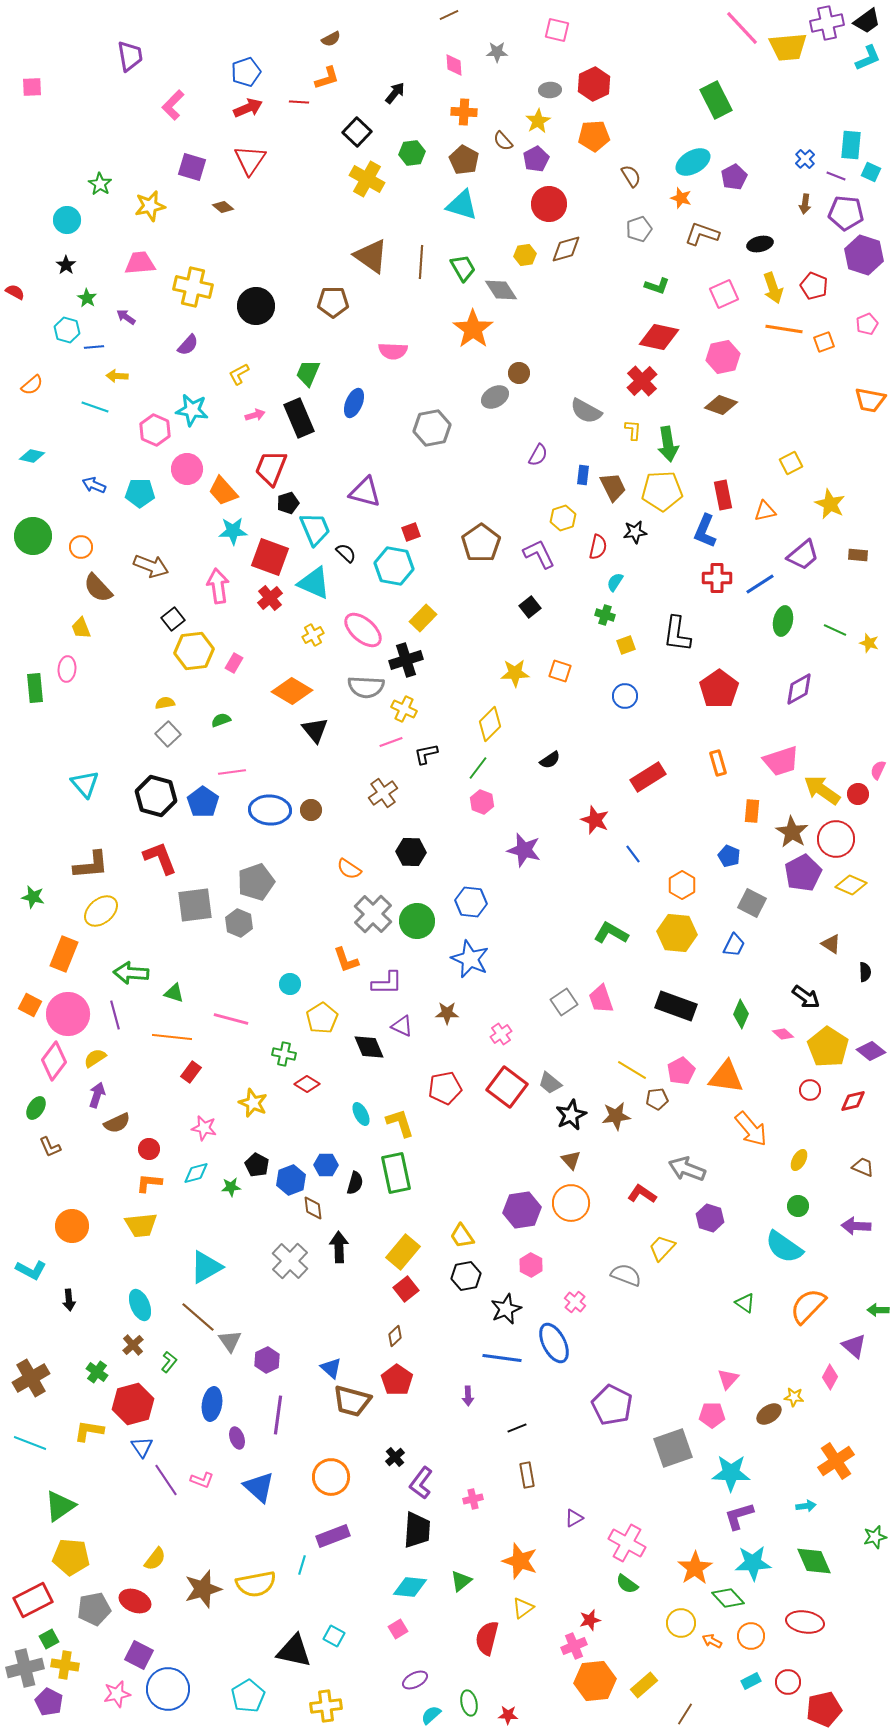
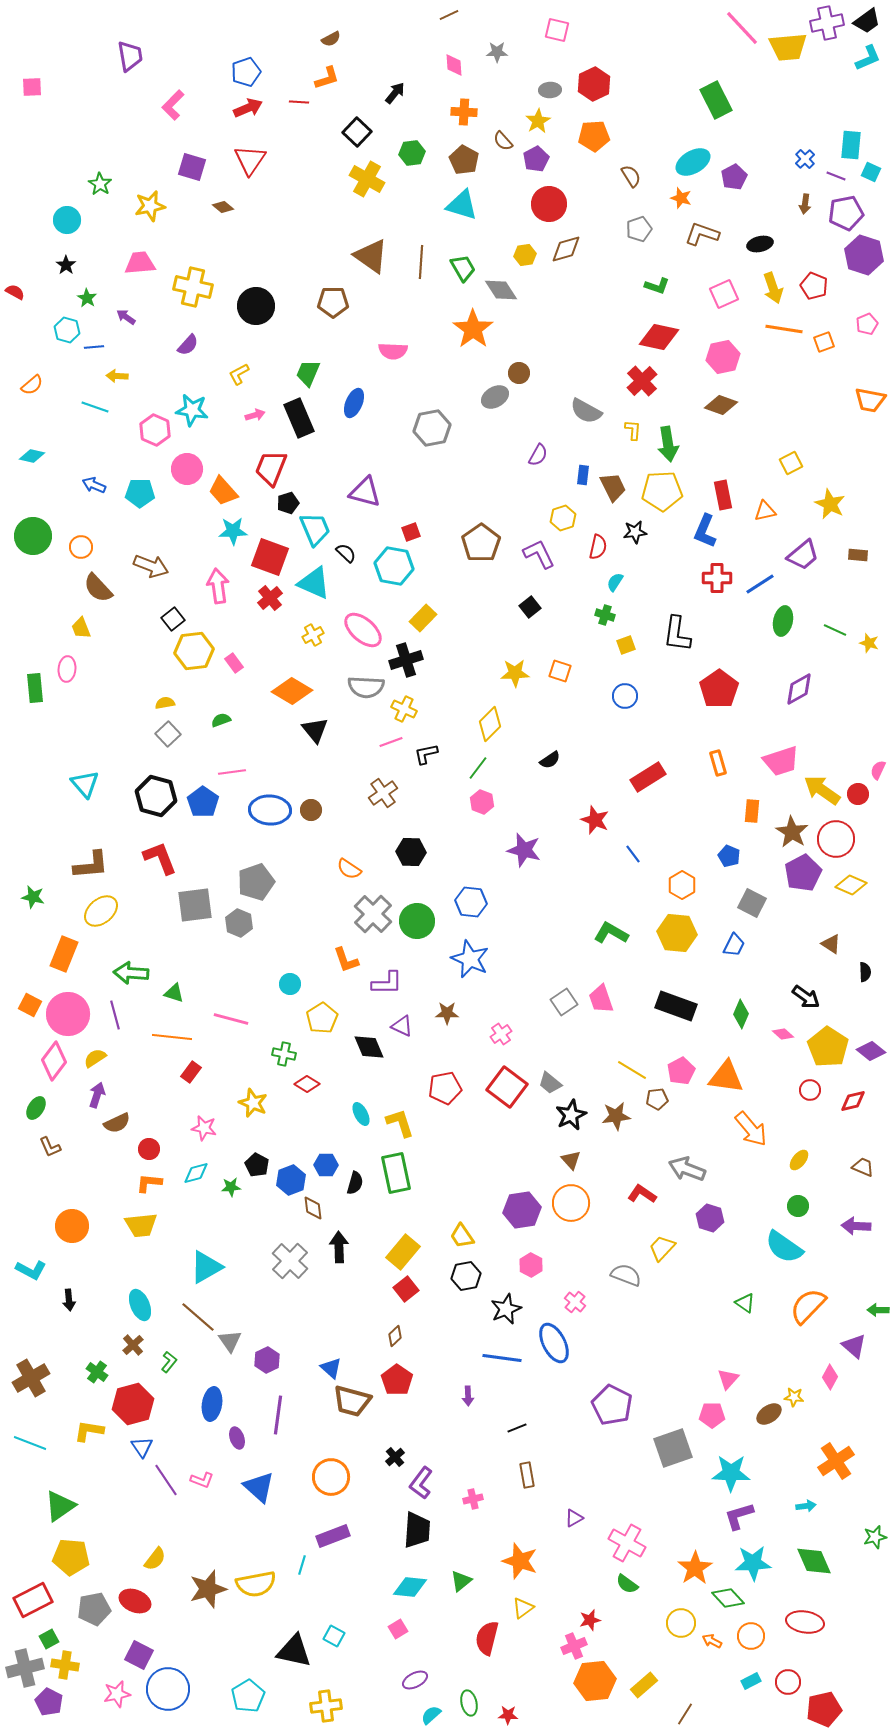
purple pentagon at (846, 213): rotated 16 degrees counterclockwise
pink rectangle at (234, 663): rotated 66 degrees counterclockwise
yellow ellipse at (799, 1160): rotated 10 degrees clockwise
brown star at (203, 1589): moved 5 px right
